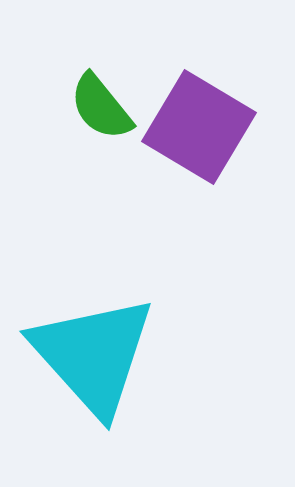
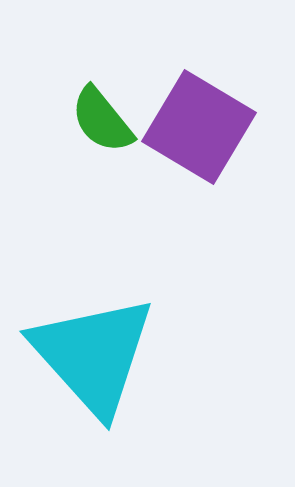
green semicircle: moved 1 px right, 13 px down
